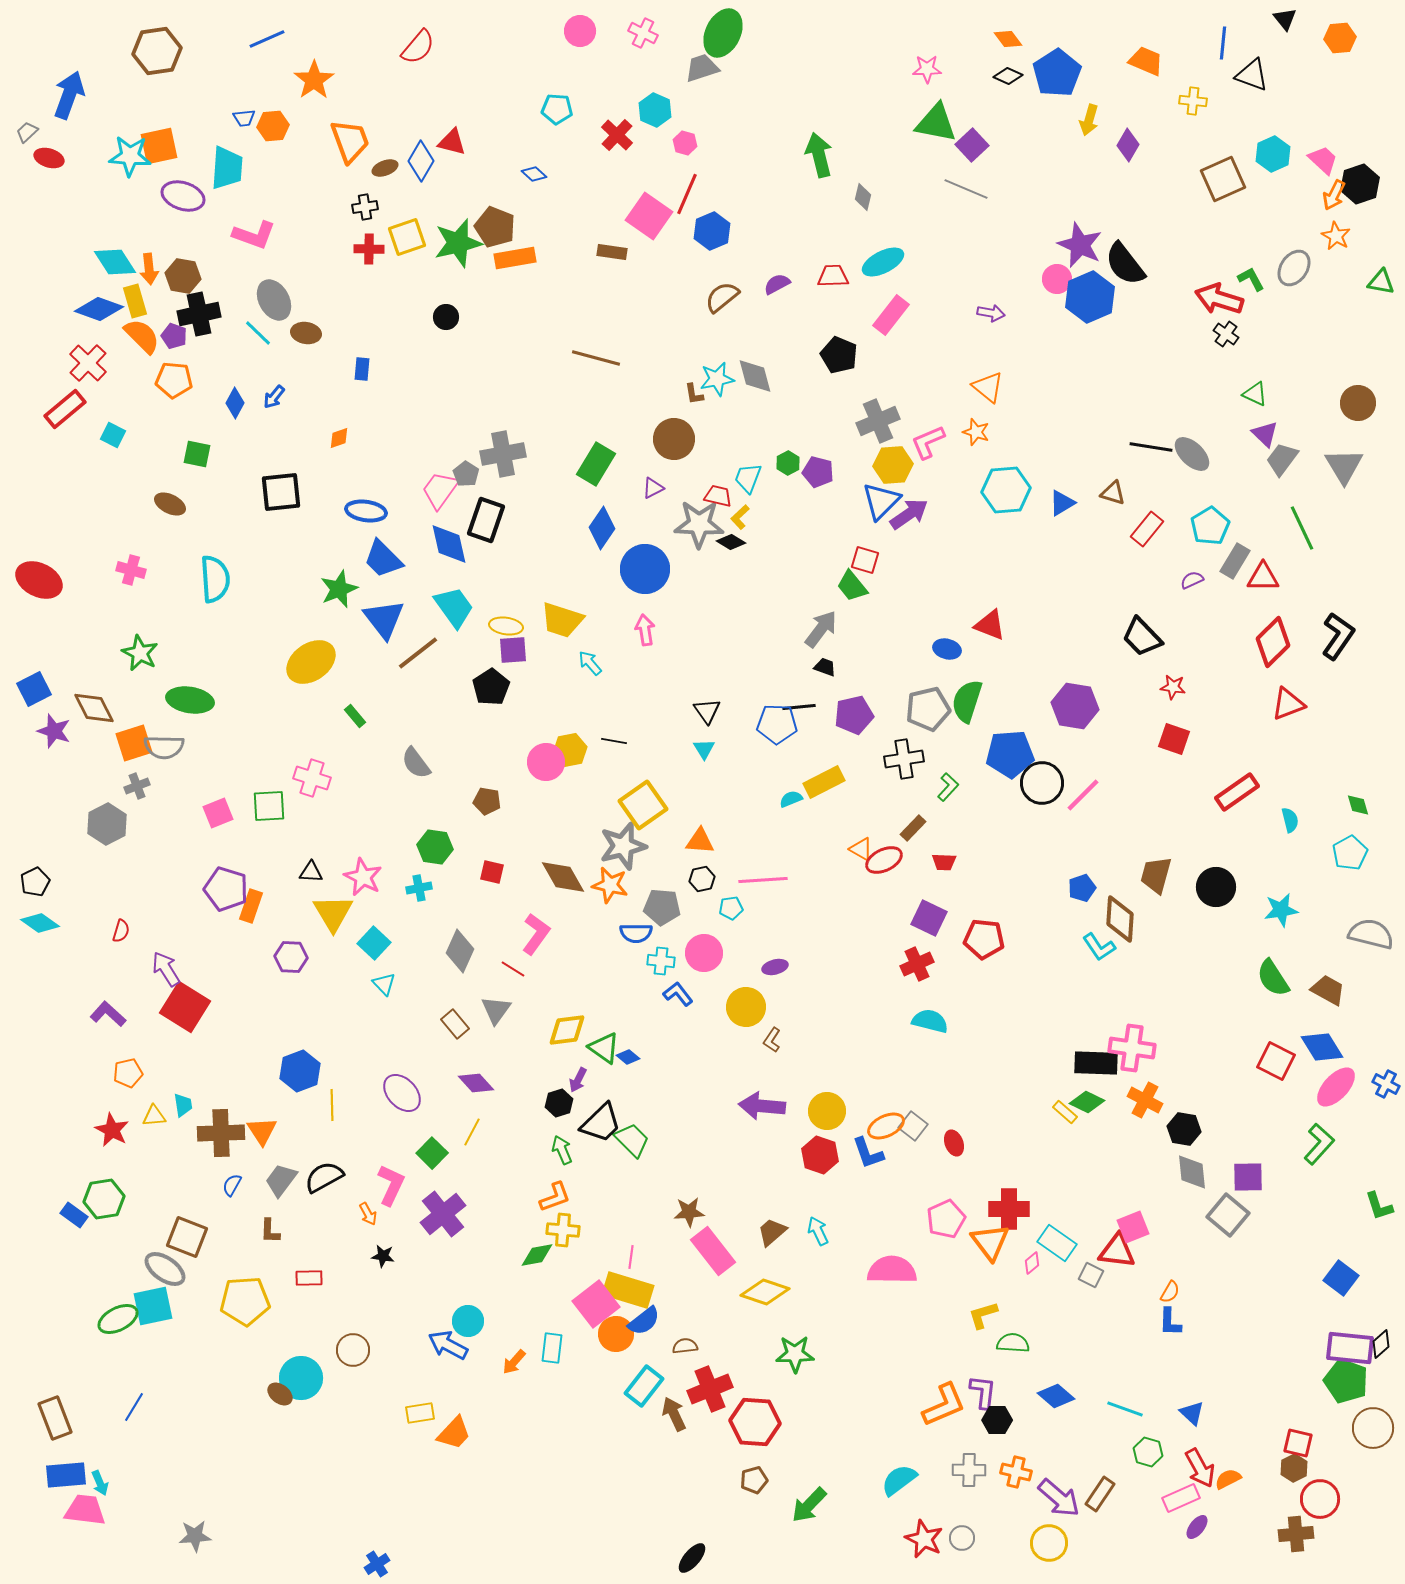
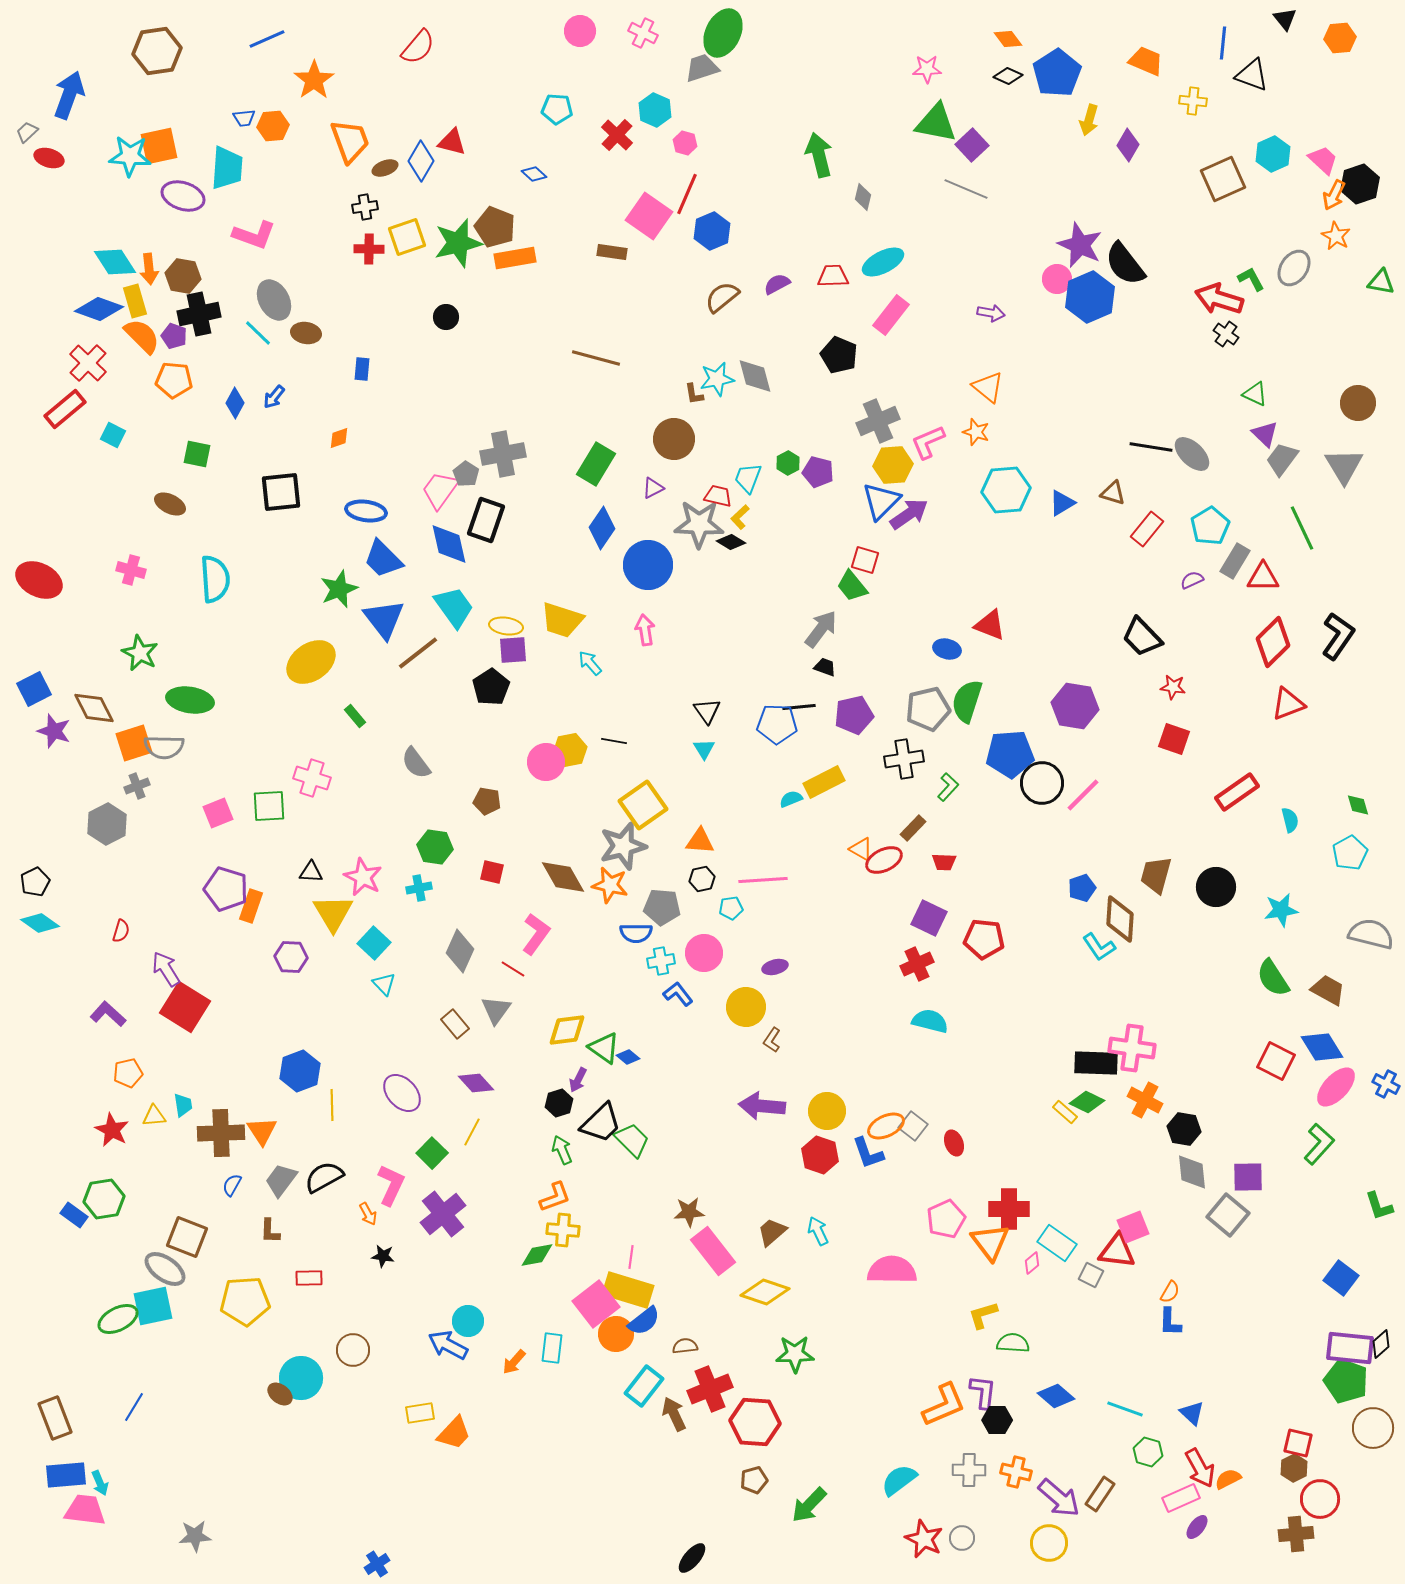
blue circle at (645, 569): moved 3 px right, 4 px up
cyan cross at (661, 961): rotated 16 degrees counterclockwise
